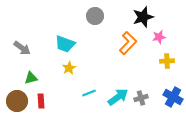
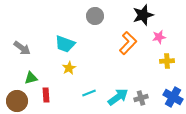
black star: moved 2 px up
red rectangle: moved 5 px right, 6 px up
